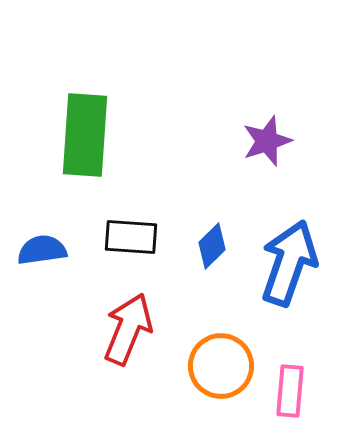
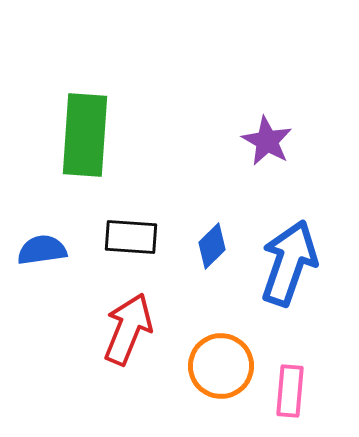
purple star: rotated 24 degrees counterclockwise
